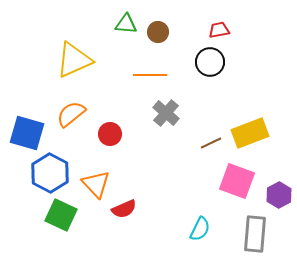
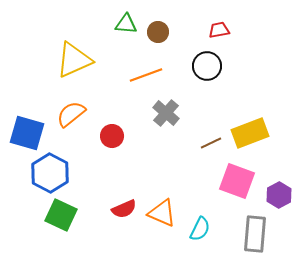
black circle: moved 3 px left, 4 px down
orange line: moved 4 px left; rotated 20 degrees counterclockwise
red circle: moved 2 px right, 2 px down
orange triangle: moved 66 px right, 29 px down; rotated 24 degrees counterclockwise
